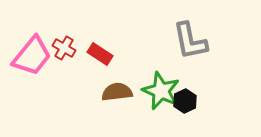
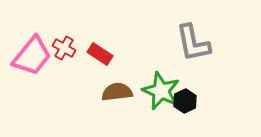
gray L-shape: moved 3 px right, 2 px down
